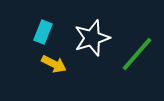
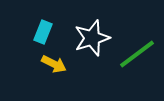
green line: rotated 12 degrees clockwise
